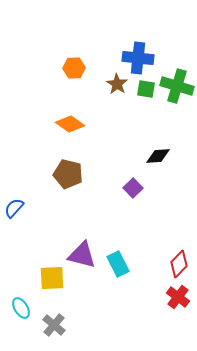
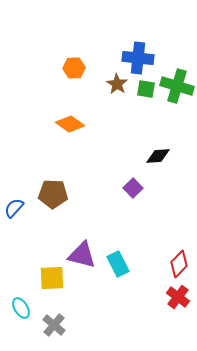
brown pentagon: moved 15 px left, 20 px down; rotated 12 degrees counterclockwise
